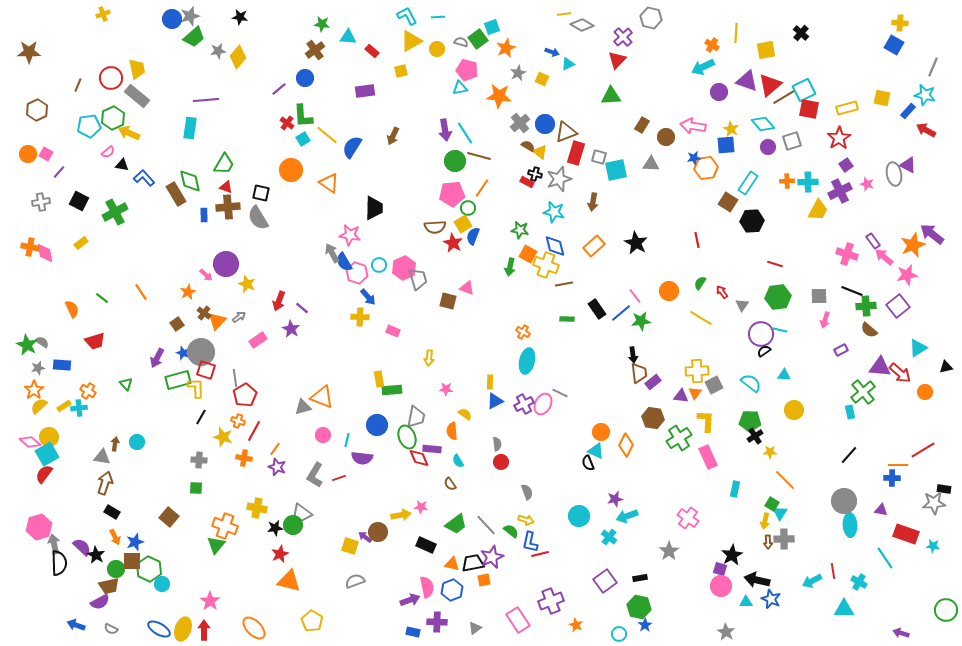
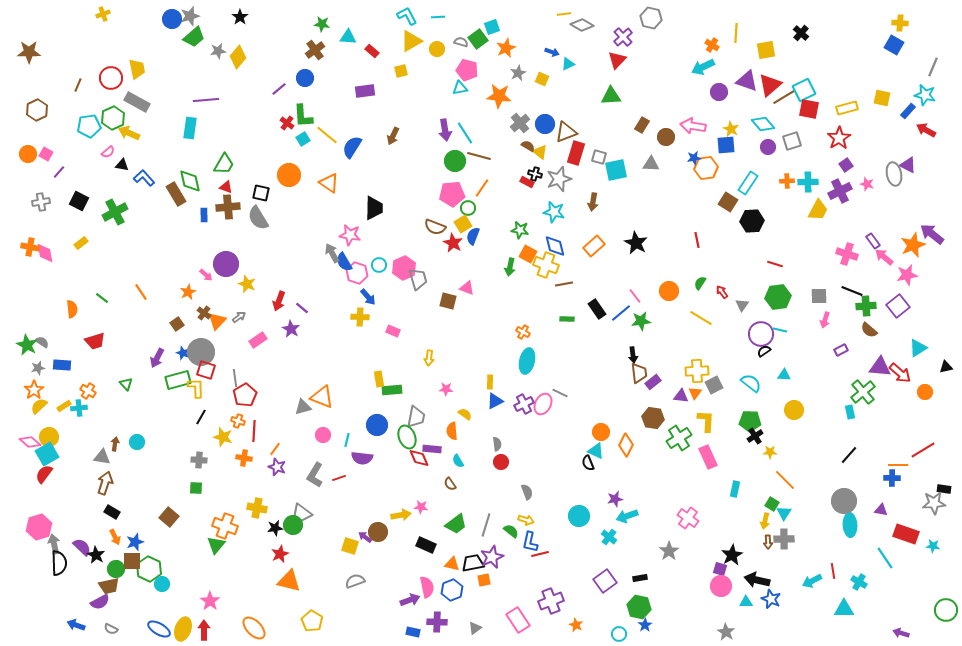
black star at (240, 17): rotated 28 degrees clockwise
gray rectangle at (137, 96): moved 6 px down; rotated 10 degrees counterclockwise
orange circle at (291, 170): moved 2 px left, 5 px down
brown semicircle at (435, 227): rotated 25 degrees clockwise
orange semicircle at (72, 309): rotated 18 degrees clockwise
red line at (254, 431): rotated 25 degrees counterclockwise
cyan triangle at (780, 513): moved 4 px right
gray line at (486, 525): rotated 60 degrees clockwise
